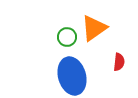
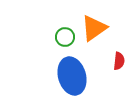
green circle: moved 2 px left
red semicircle: moved 1 px up
